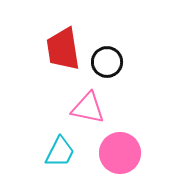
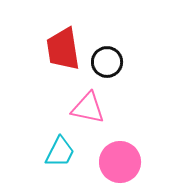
pink circle: moved 9 px down
